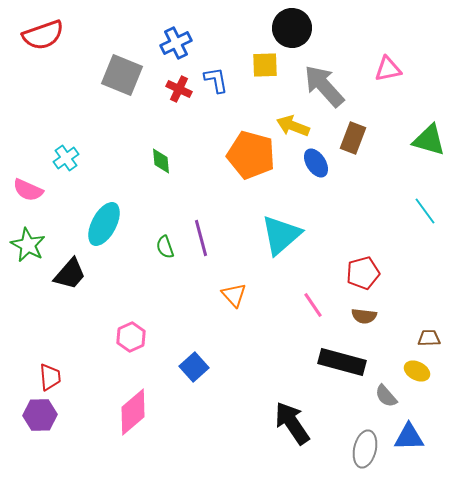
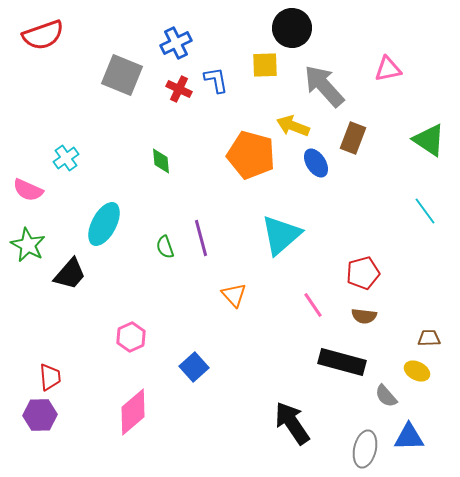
green triangle: rotated 18 degrees clockwise
